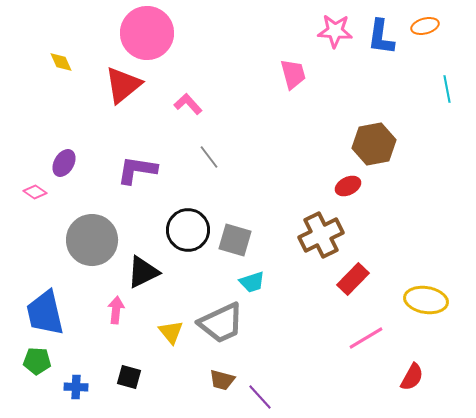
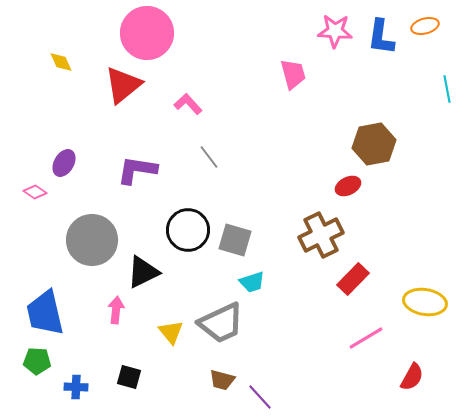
yellow ellipse: moved 1 px left, 2 px down
